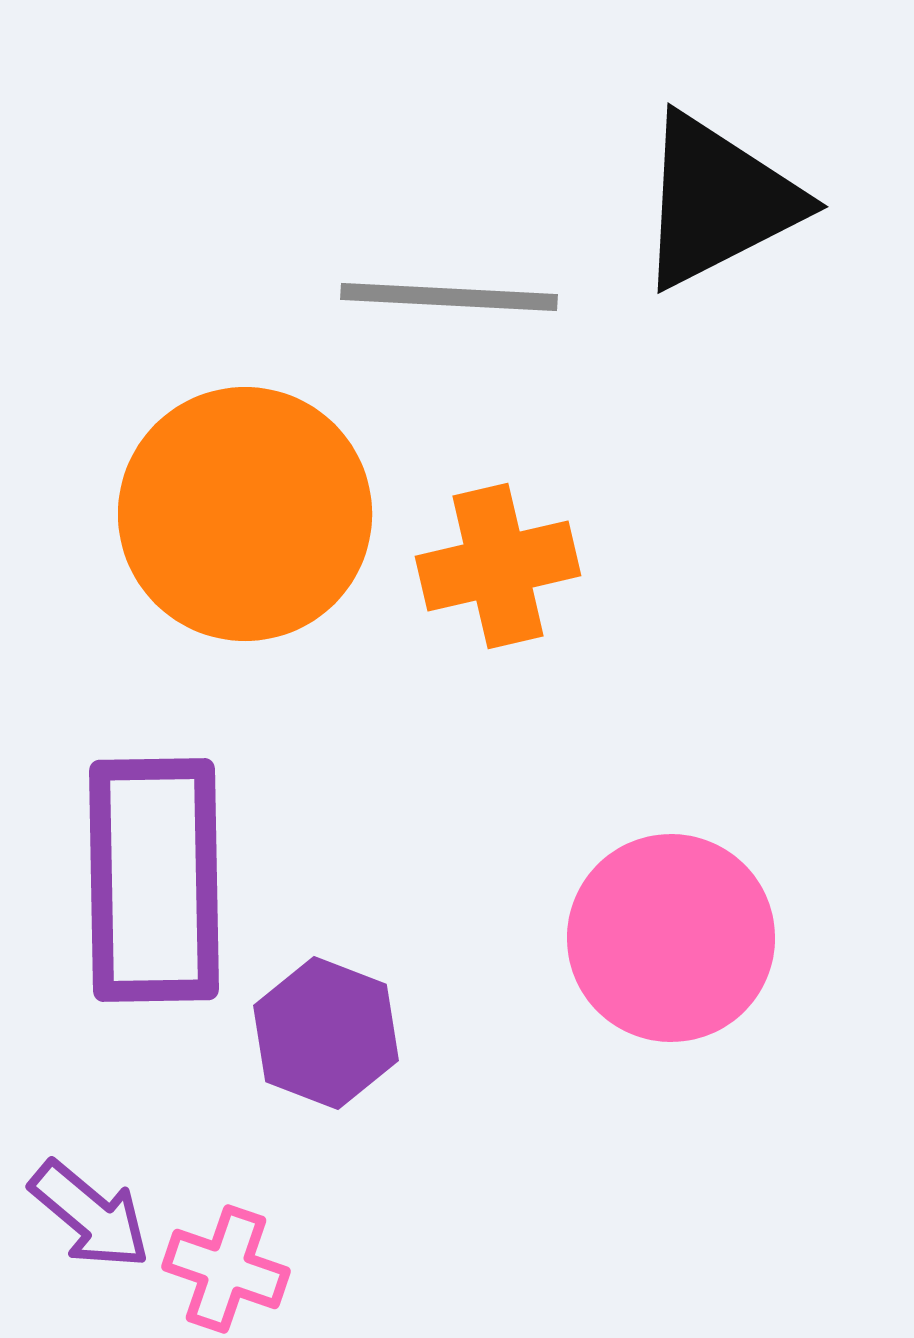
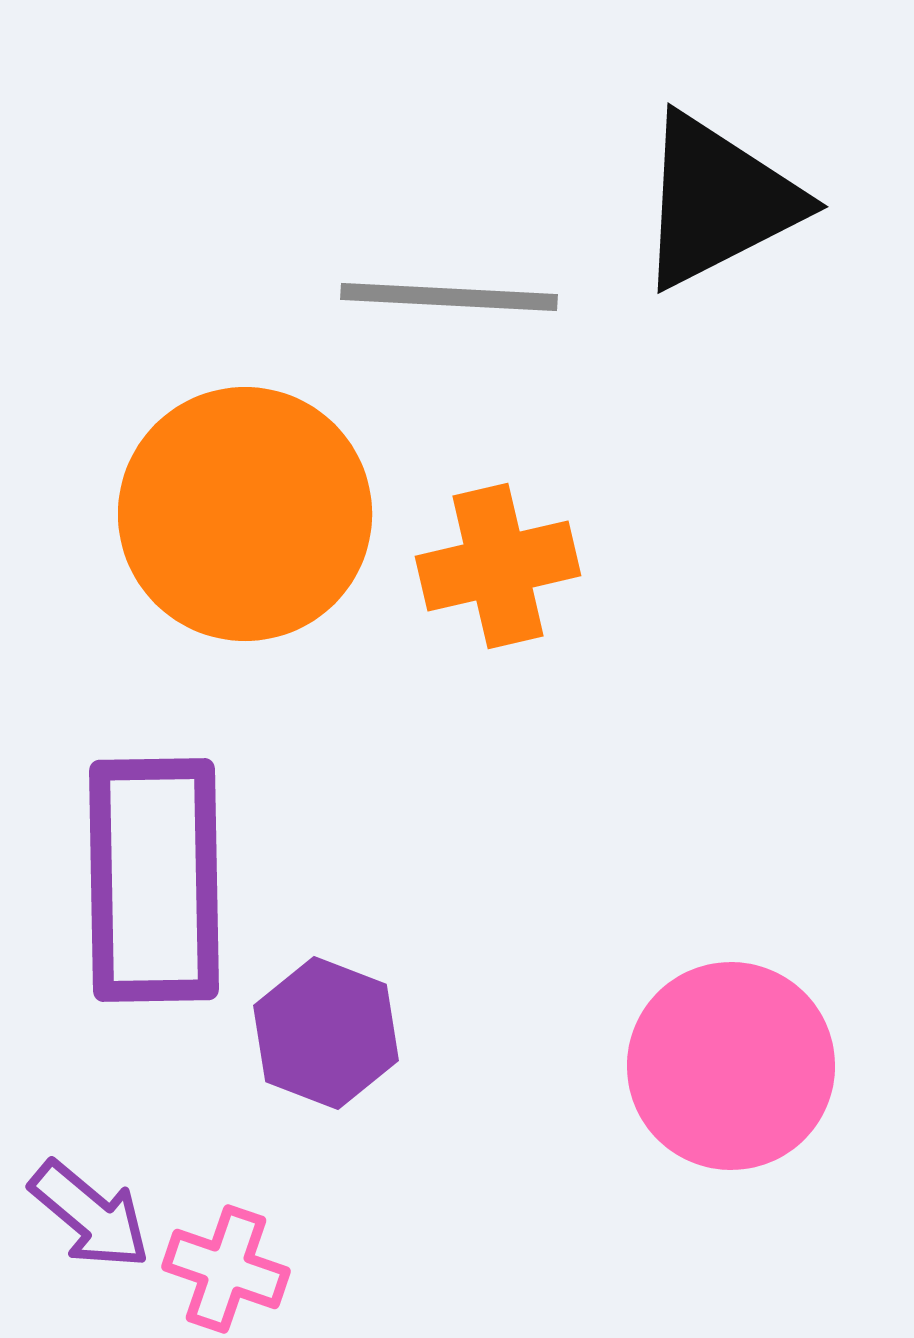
pink circle: moved 60 px right, 128 px down
